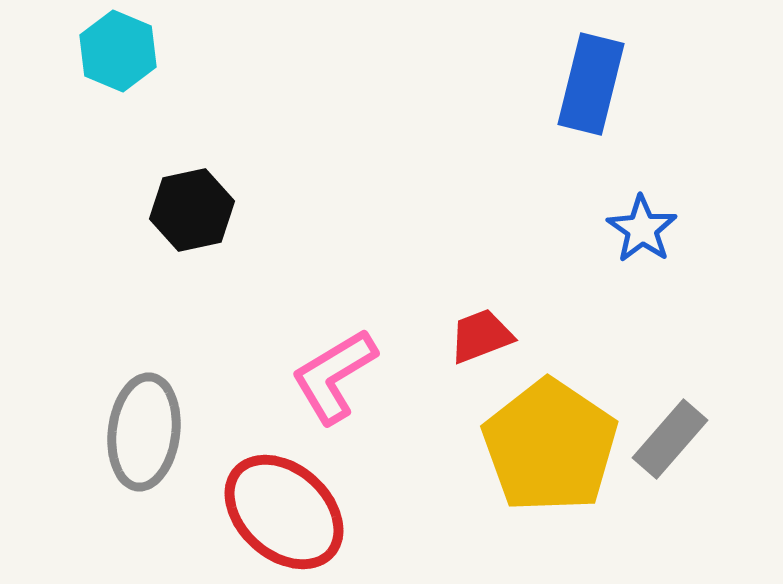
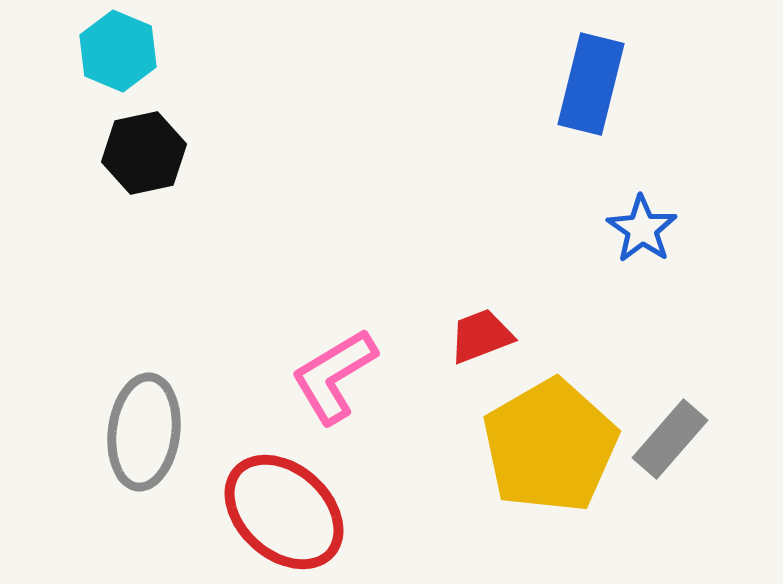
black hexagon: moved 48 px left, 57 px up
yellow pentagon: rotated 8 degrees clockwise
